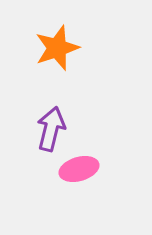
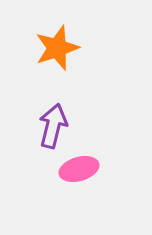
purple arrow: moved 2 px right, 3 px up
